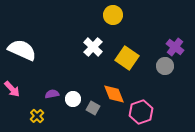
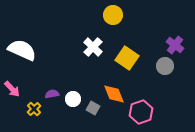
purple cross: moved 2 px up
yellow cross: moved 3 px left, 7 px up
